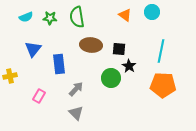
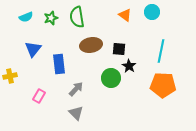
green star: moved 1 px right; rotated 24 degrees counterclockwise
brown ellipse: rotated 15 degrees counterclockwise
